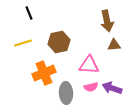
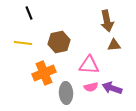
yellow line: rotated 24 degrees clockwise
